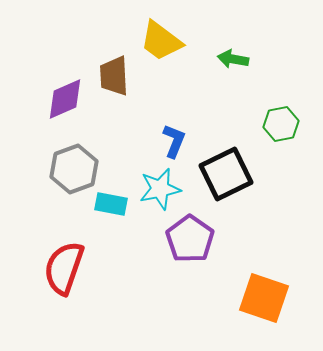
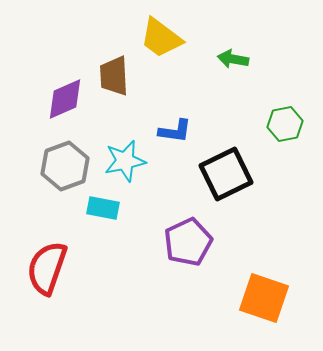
yellow trapezoid: moved 3 px up
green hexagon: moved 4 px right
blue L-shape: moved 1 px right, 10 px up; rotated 76 degrees clockwise
gray hexagon: moved 9 px left, 3 px up
cyan star: moved 35 px left, 28 px up
cyan rectangle: moved 8 px left, 4 px down
purple pentagon: moved 2 px left, 3 px down; rotated 12 degrees clockwise
red semicircle: moved 17 px left
